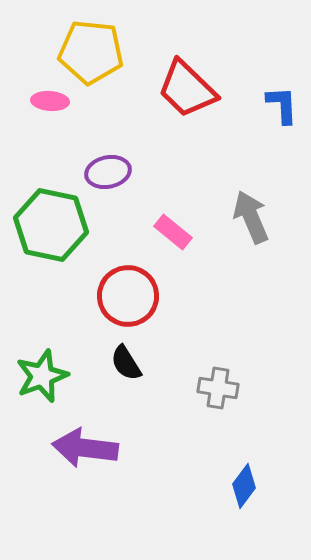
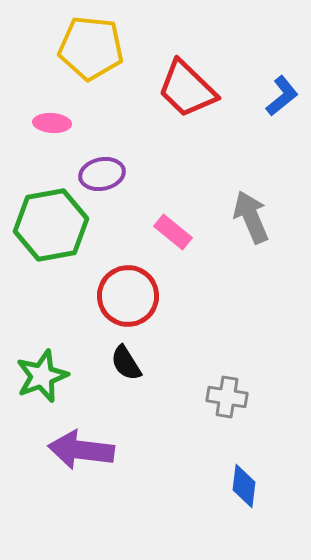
yellow pentagon: moved 4 px up
pink ellipse: moved 2 px right, 22 px down
blue L-shape: moved 9 px up; rotated 54 degrees clockwise
purple ellipse: moved 6 px left, 2 px down
green hexagon: rotated 22 degrees counterclockwise
gray cross: moved 9 px right, 9 px down
purple arrow: moved 4 px left, 2 px down
blue diamond: rotated 30 degrees counterclockwise
